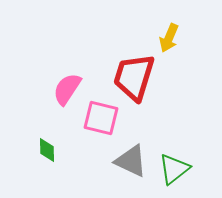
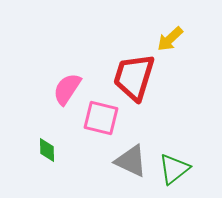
yellow arrow: moved 1 px right, 1 px down; rotated 24 degrees clockwise
